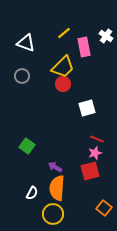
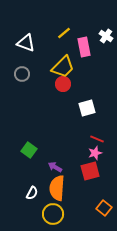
gray circle: moved 2 px up
green square: moved 2 px right, 4 px down
